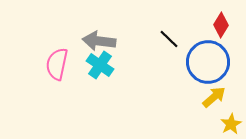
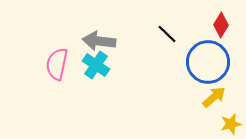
black line: moved 2 px left, 5 px up
cyan cross: moved 4 px left
yellow star: rotated 15 degrees clockwise
